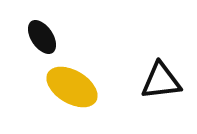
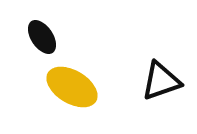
black triangle: rotated 12 degrees counterclockwise
